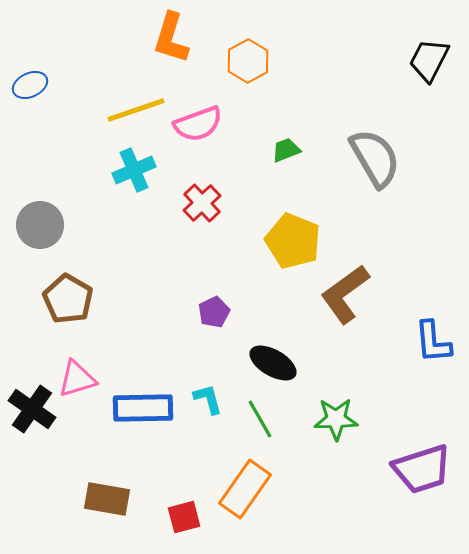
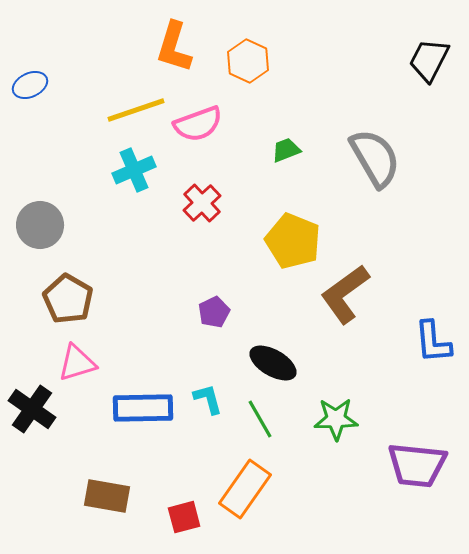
orange L-shape: moved 3 px right, 9 px down
orange hexagon: rotated 6 degrees counterclockwise
pink triangle: moved 16 px up
purple trapezoid: moved 5 px left, 4 px up; rotated 24 degrees clockwise
brown rectangle: moved 3 px up
